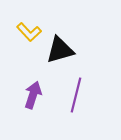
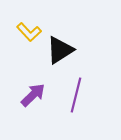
black triangle: rotated 16 degrees counterclockwise
purple arrow: rotated 28 degrees clockwise
